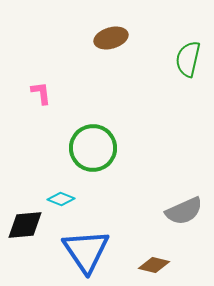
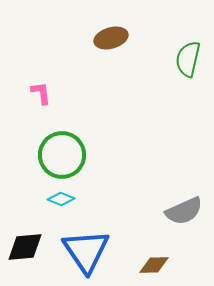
green circle: moved 31 px left, 7 px down
black diamond: moved 22 px down
brown diamond: rotated 16 degrees counterclockwise
